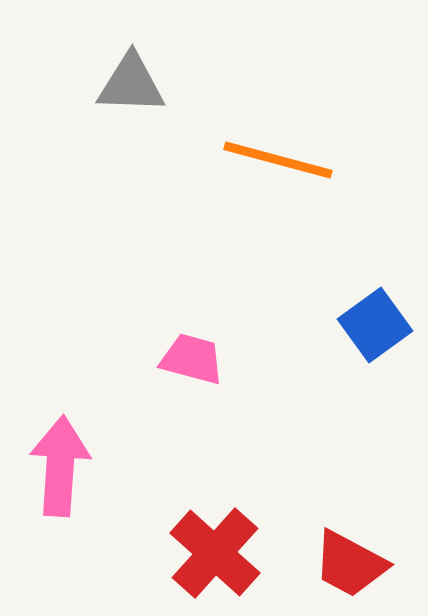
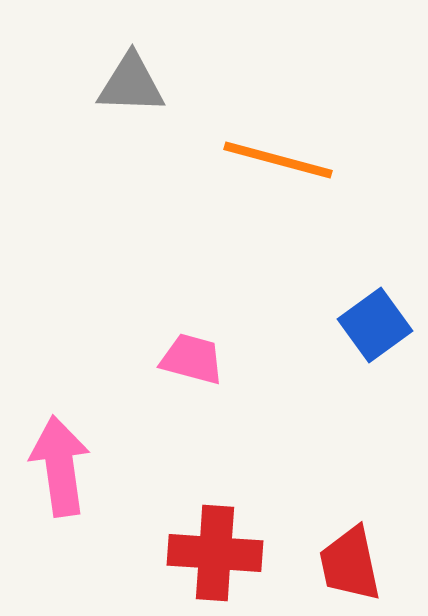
pink arrow: rotated 12 degrees counterclockwise
red cross: rotated 38 degrees counterclockwise
red trapezoid: rotated 50 degrees clockwise
